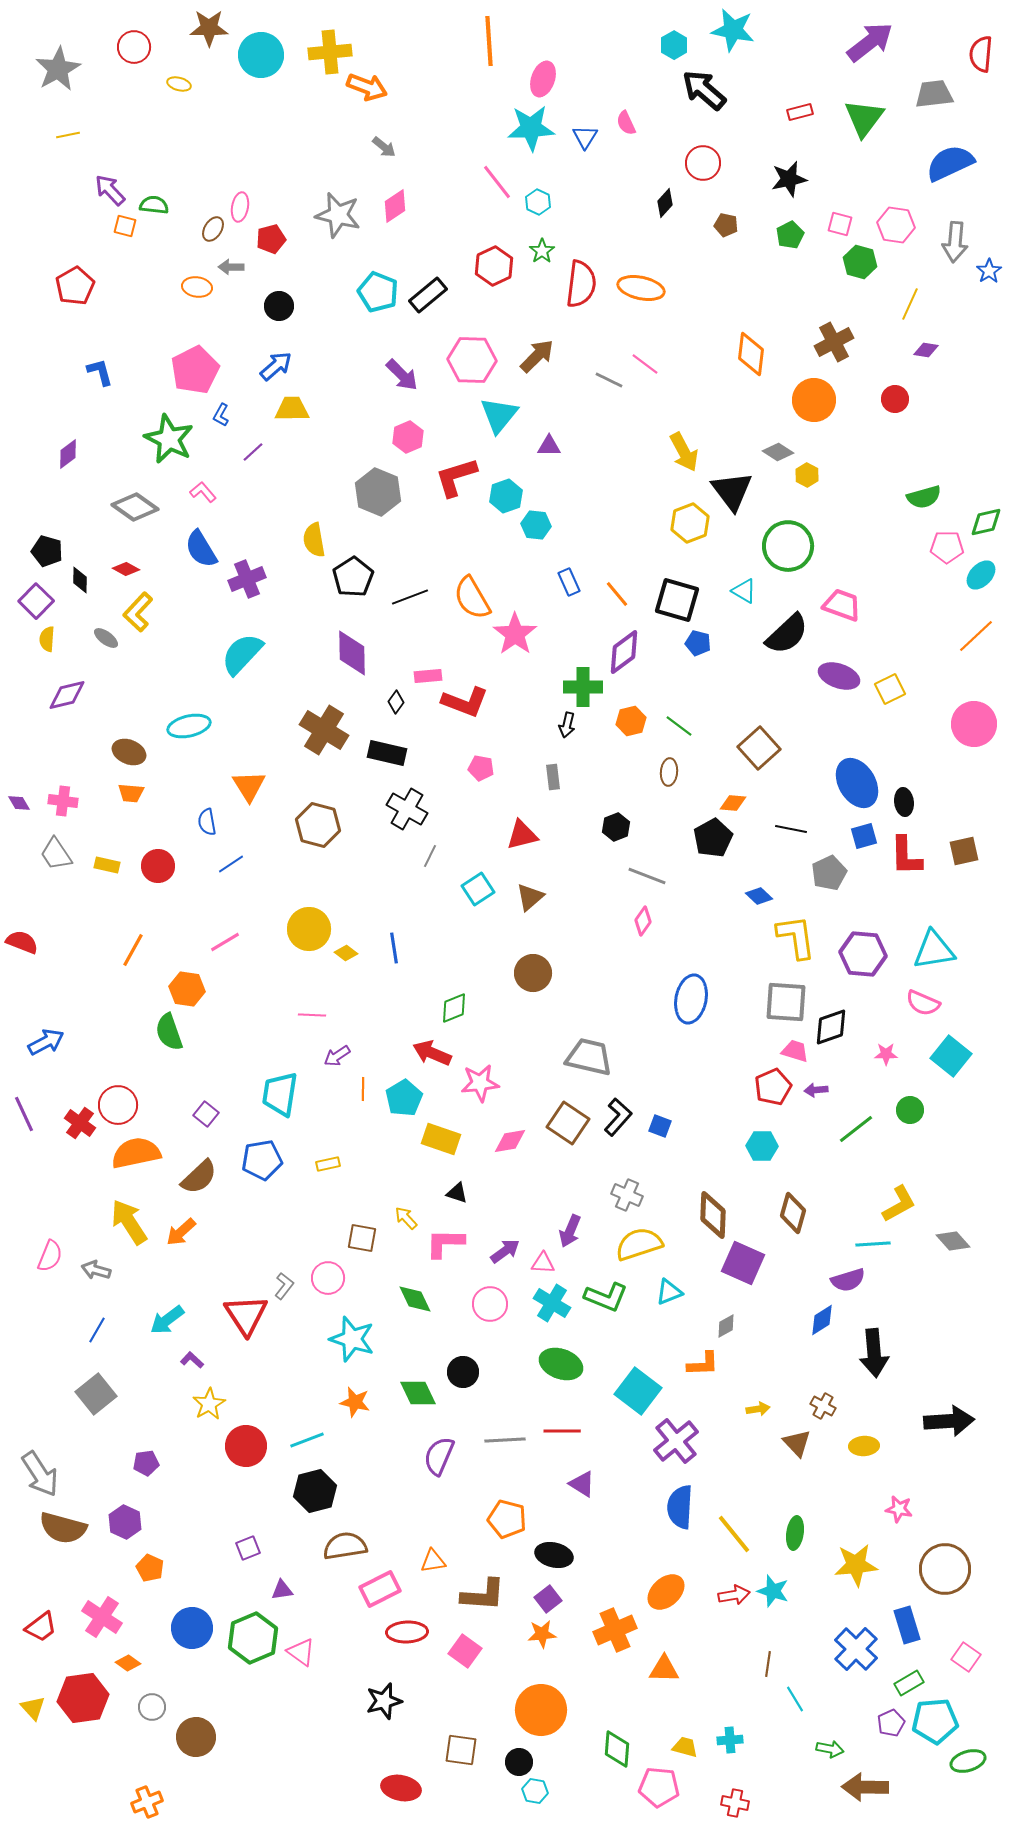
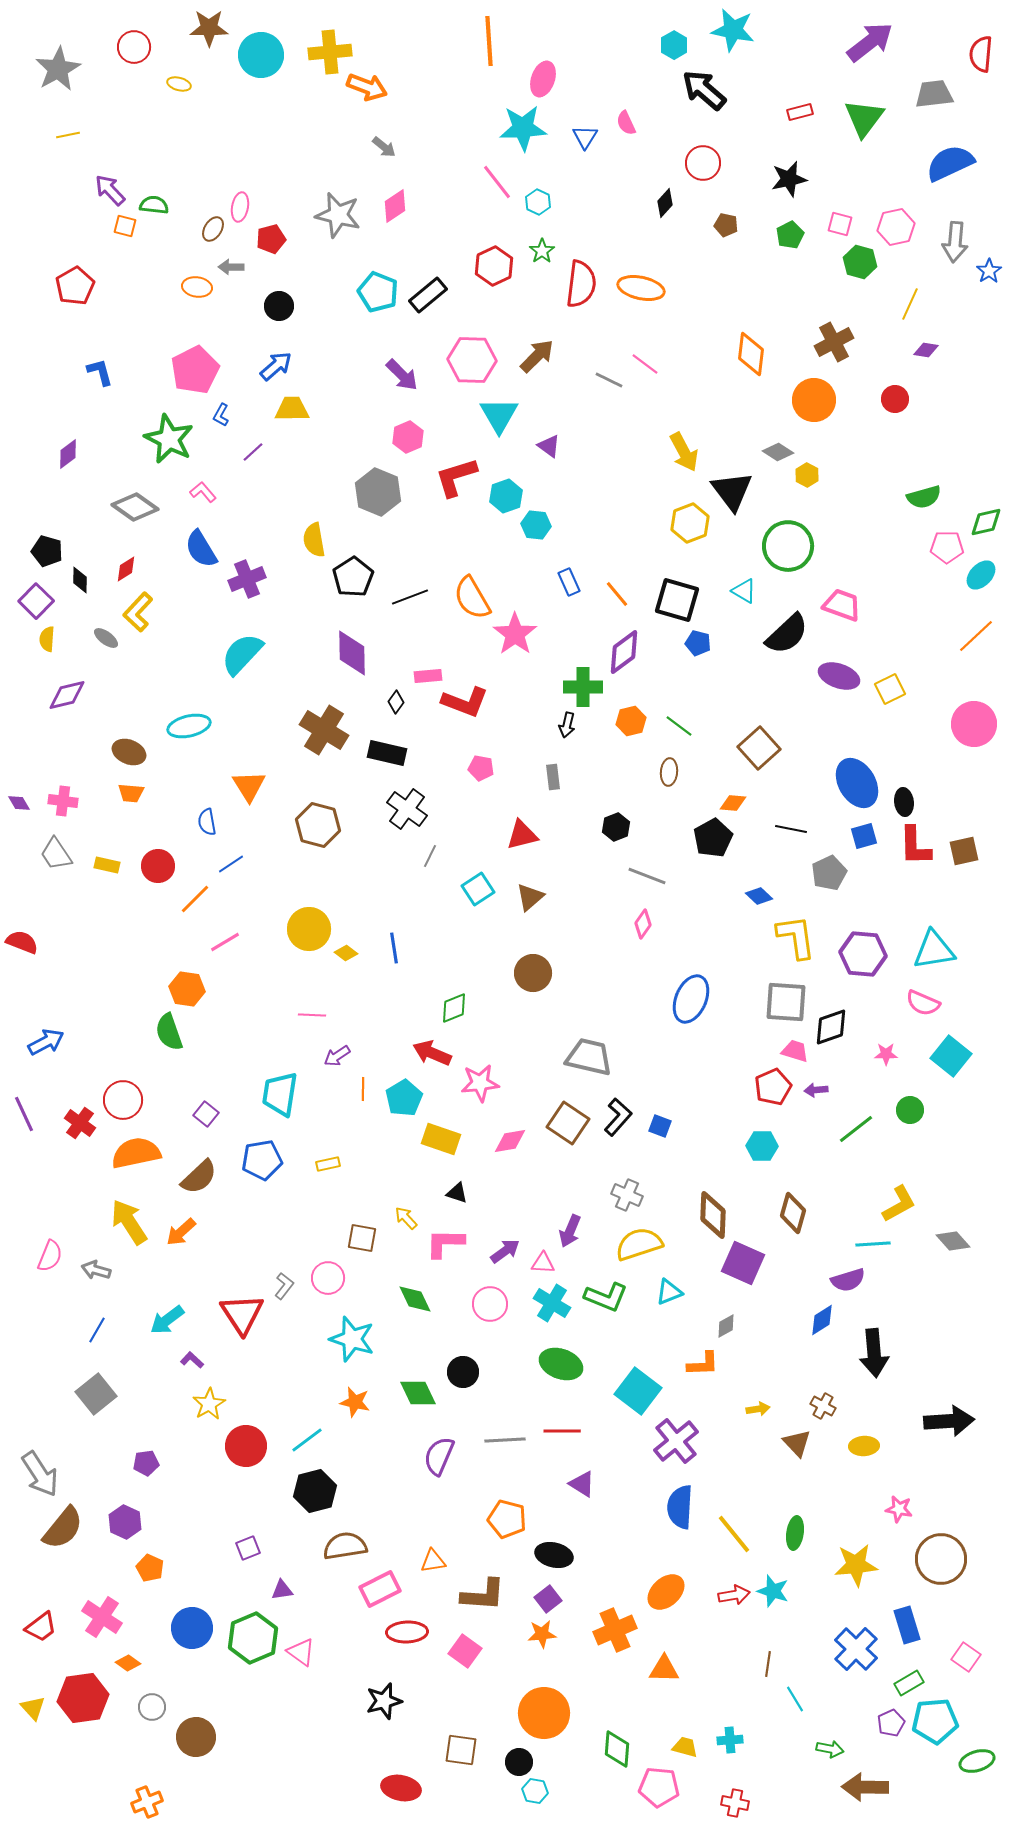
cyan star at (531, 128): moved 8 px left
pink hexagon at (896, 225): moved 2 px down; rotated 21 degrees counterclockwise
cyan triangle at (499, 415): rotated 9 degrees counterclockwise
purple triangle at (549, 446): rotated 35 degrees clockwise
red diamond at (126, 569): rotated 60 degrees counterclockwise
black cross at (407, 809): rotated 6 degrees clockwise
red L-shape at (906, 856): moved 9 px right, 10 px up
pink diamond at (643, 921): moved 3 px down
orange line at (133, 950): moved 62 px right, 51 px up; rotated 16 degrees clockwise
blue ellipse at (691, 999): rotated 12 degrees clockwise
red circle at (118, 1105): moved 5 px right, 5 px up
red triangle at (246, 1315): moved 4 px left, 1 px up
cyan line at (307, 1440): rotated 16 degrees counterclockwise
brown semicircle at (63, 1528): rotated 66 degrees counterclockwise
brown circle at (945, 1569): moved 4 px left, 10 px up
orange circle at (541, 1710): moved 3 px right, 3 px down
green ellipse at (968, 1761): moved 9 px right
